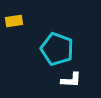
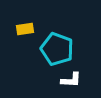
yellow rectangle: moved 11 px right, 8 px down
